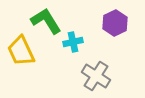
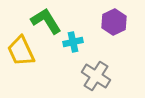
purple hexagon: moved 1 px left, 1 px up
